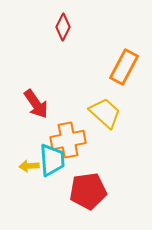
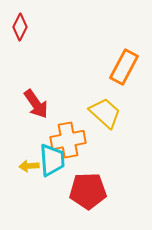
red diamond: moved 43 px left
red pentagon: rotated 6 degrees clockwise
